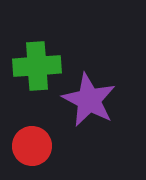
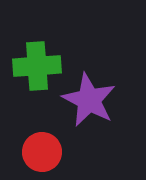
red circle: moved 10 px right, 6 px down
